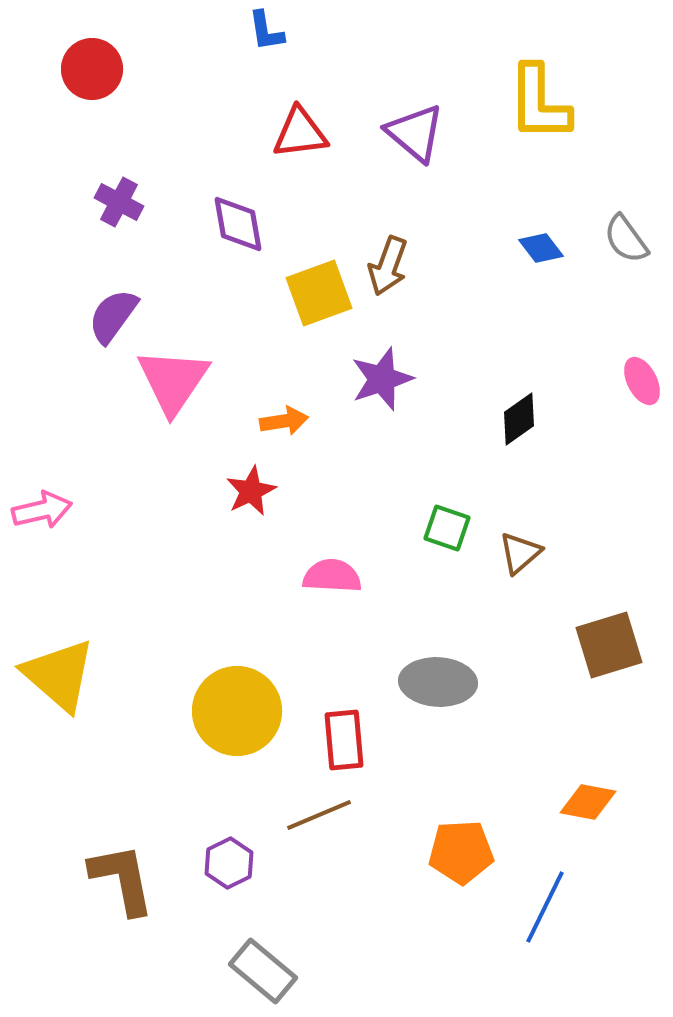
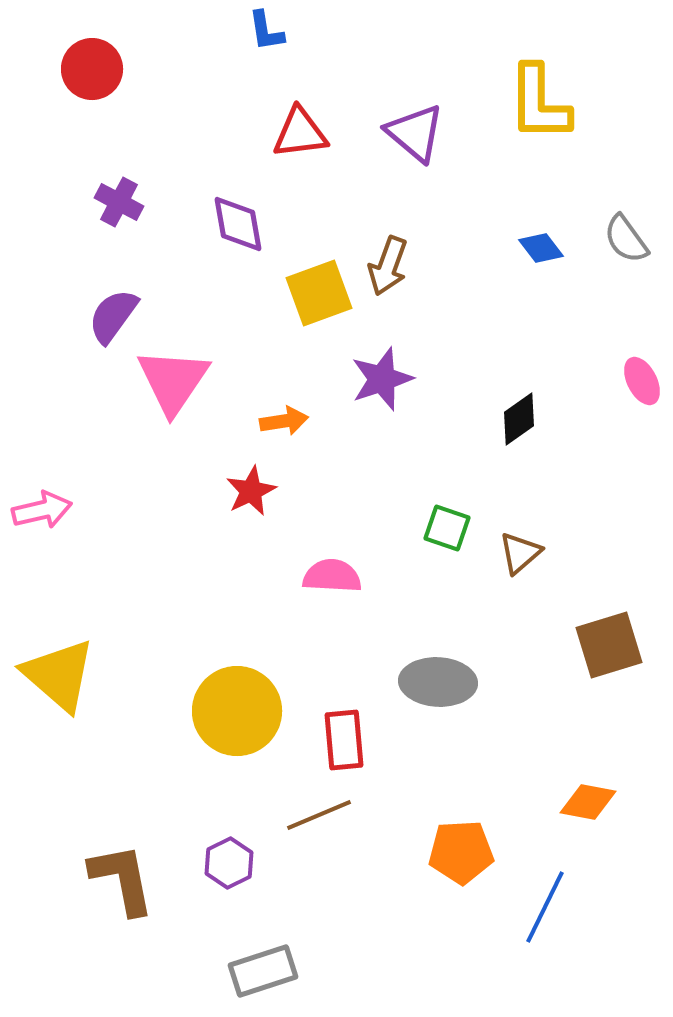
gray rectangle: rotated 58 degrees counterclockwise
